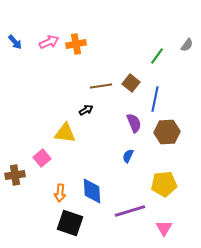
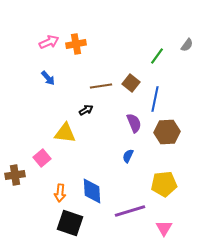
blue arrow: moved 33 px right, 36 px down
